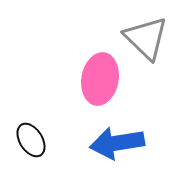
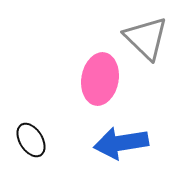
blue arrow: moved 4 px right
